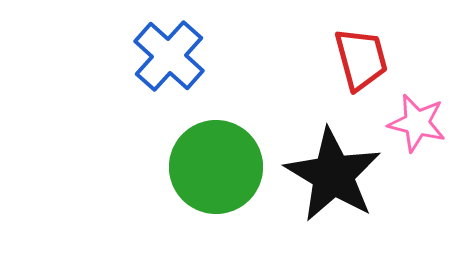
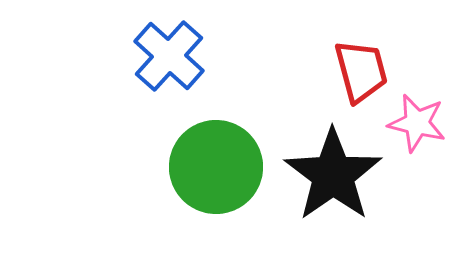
red trapezoid: moved 12 px down
black star: rotated 6 degrees clockwise
